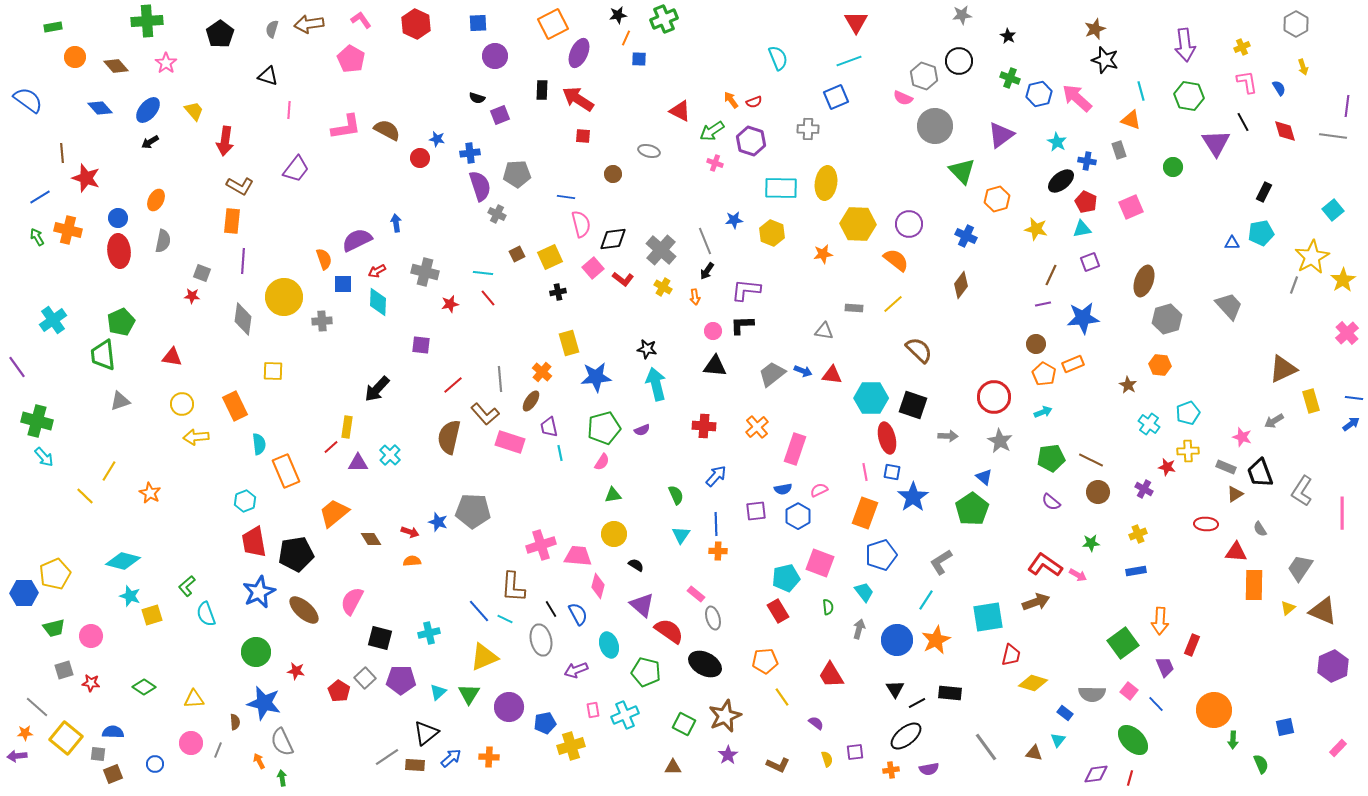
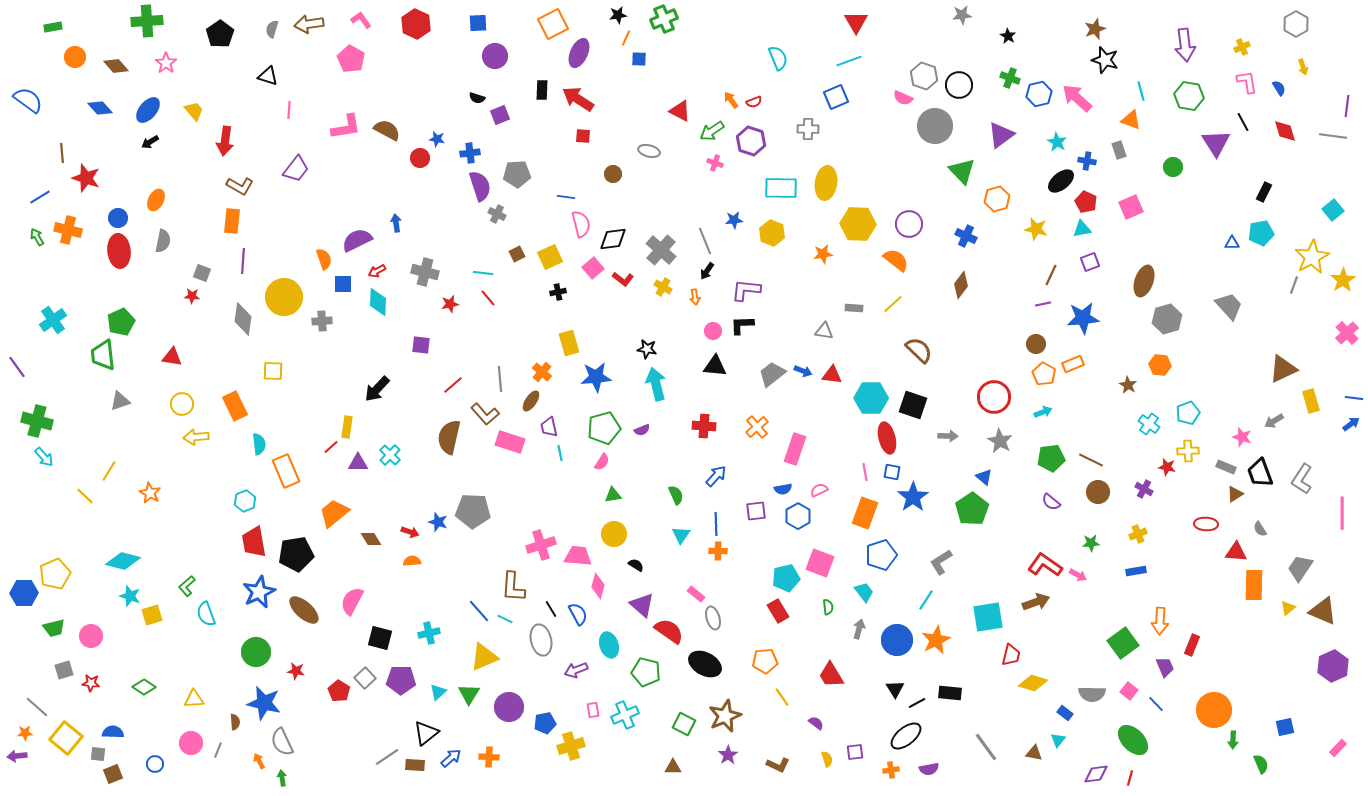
black circle at (959, 61): moved 24 px down
gray L-shape at (1302, 491): moved 12 px up
